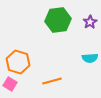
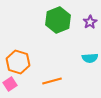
green hexagon: rotated 15 degrees counterclockwise
pink square: rotated 24 degrees clockwise
